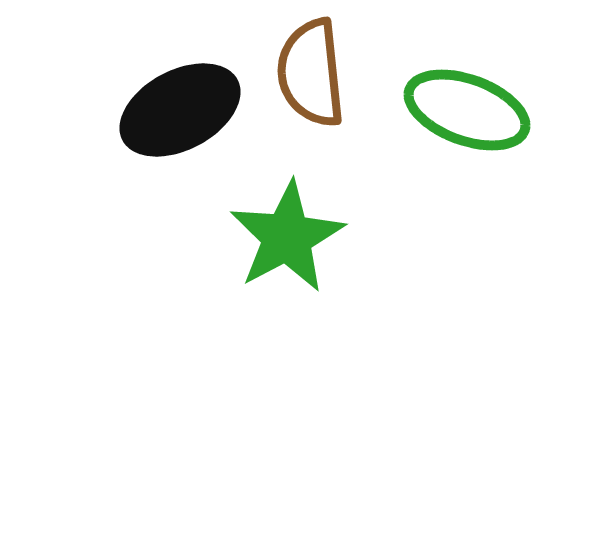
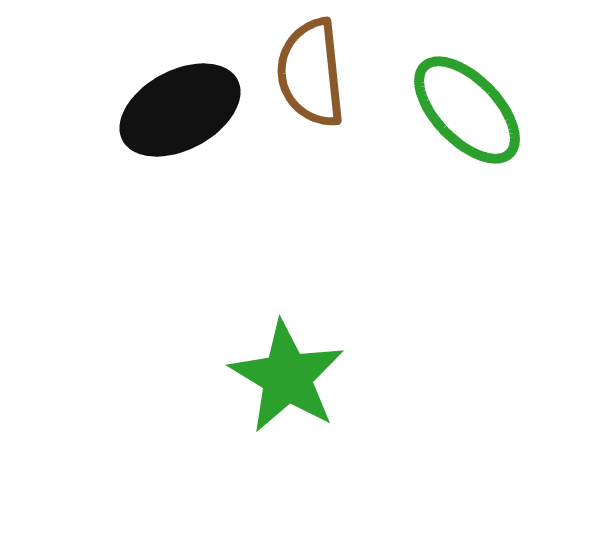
green ellipse: rotated 26 degrees clockwise
green star: moved 140 px down; rotated 13 degrees counterclockwise
